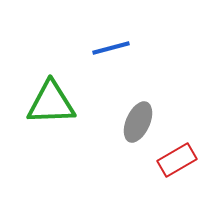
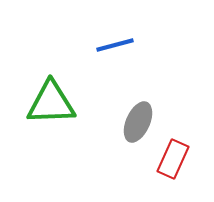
blue line: moved 4 px right, 3 px up
red rectangle: moved 4 px left, 1 px up; rotated 36 degrees counterclockwise
